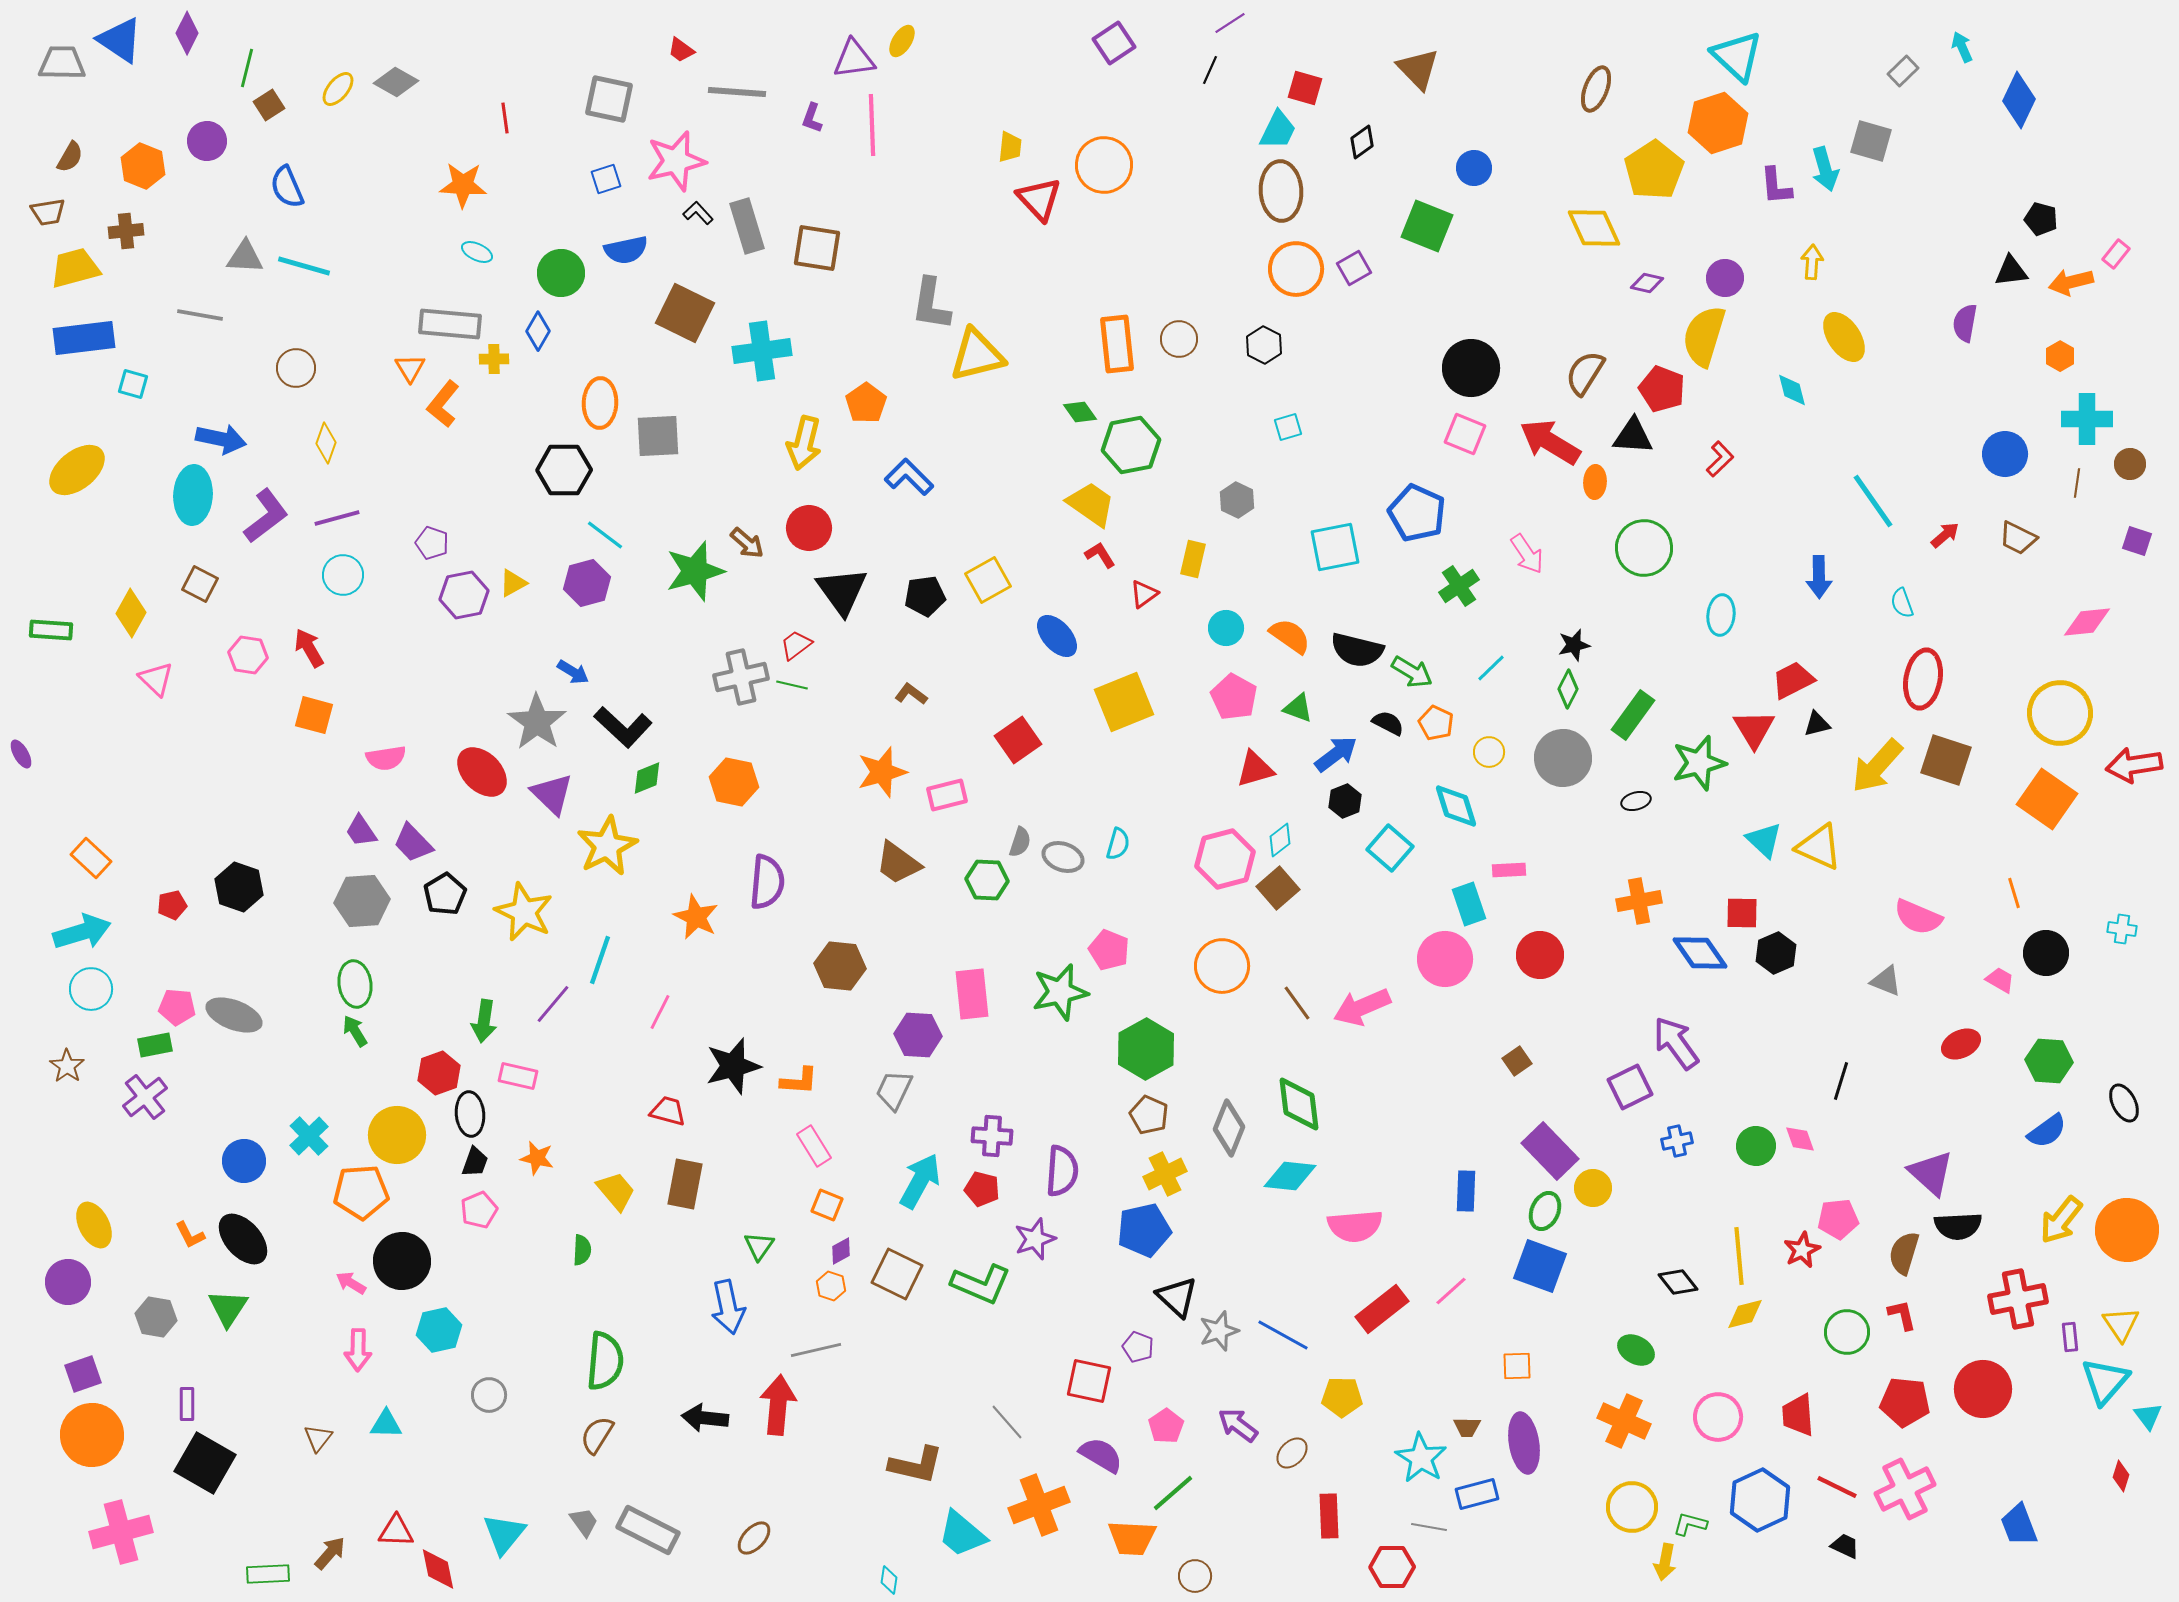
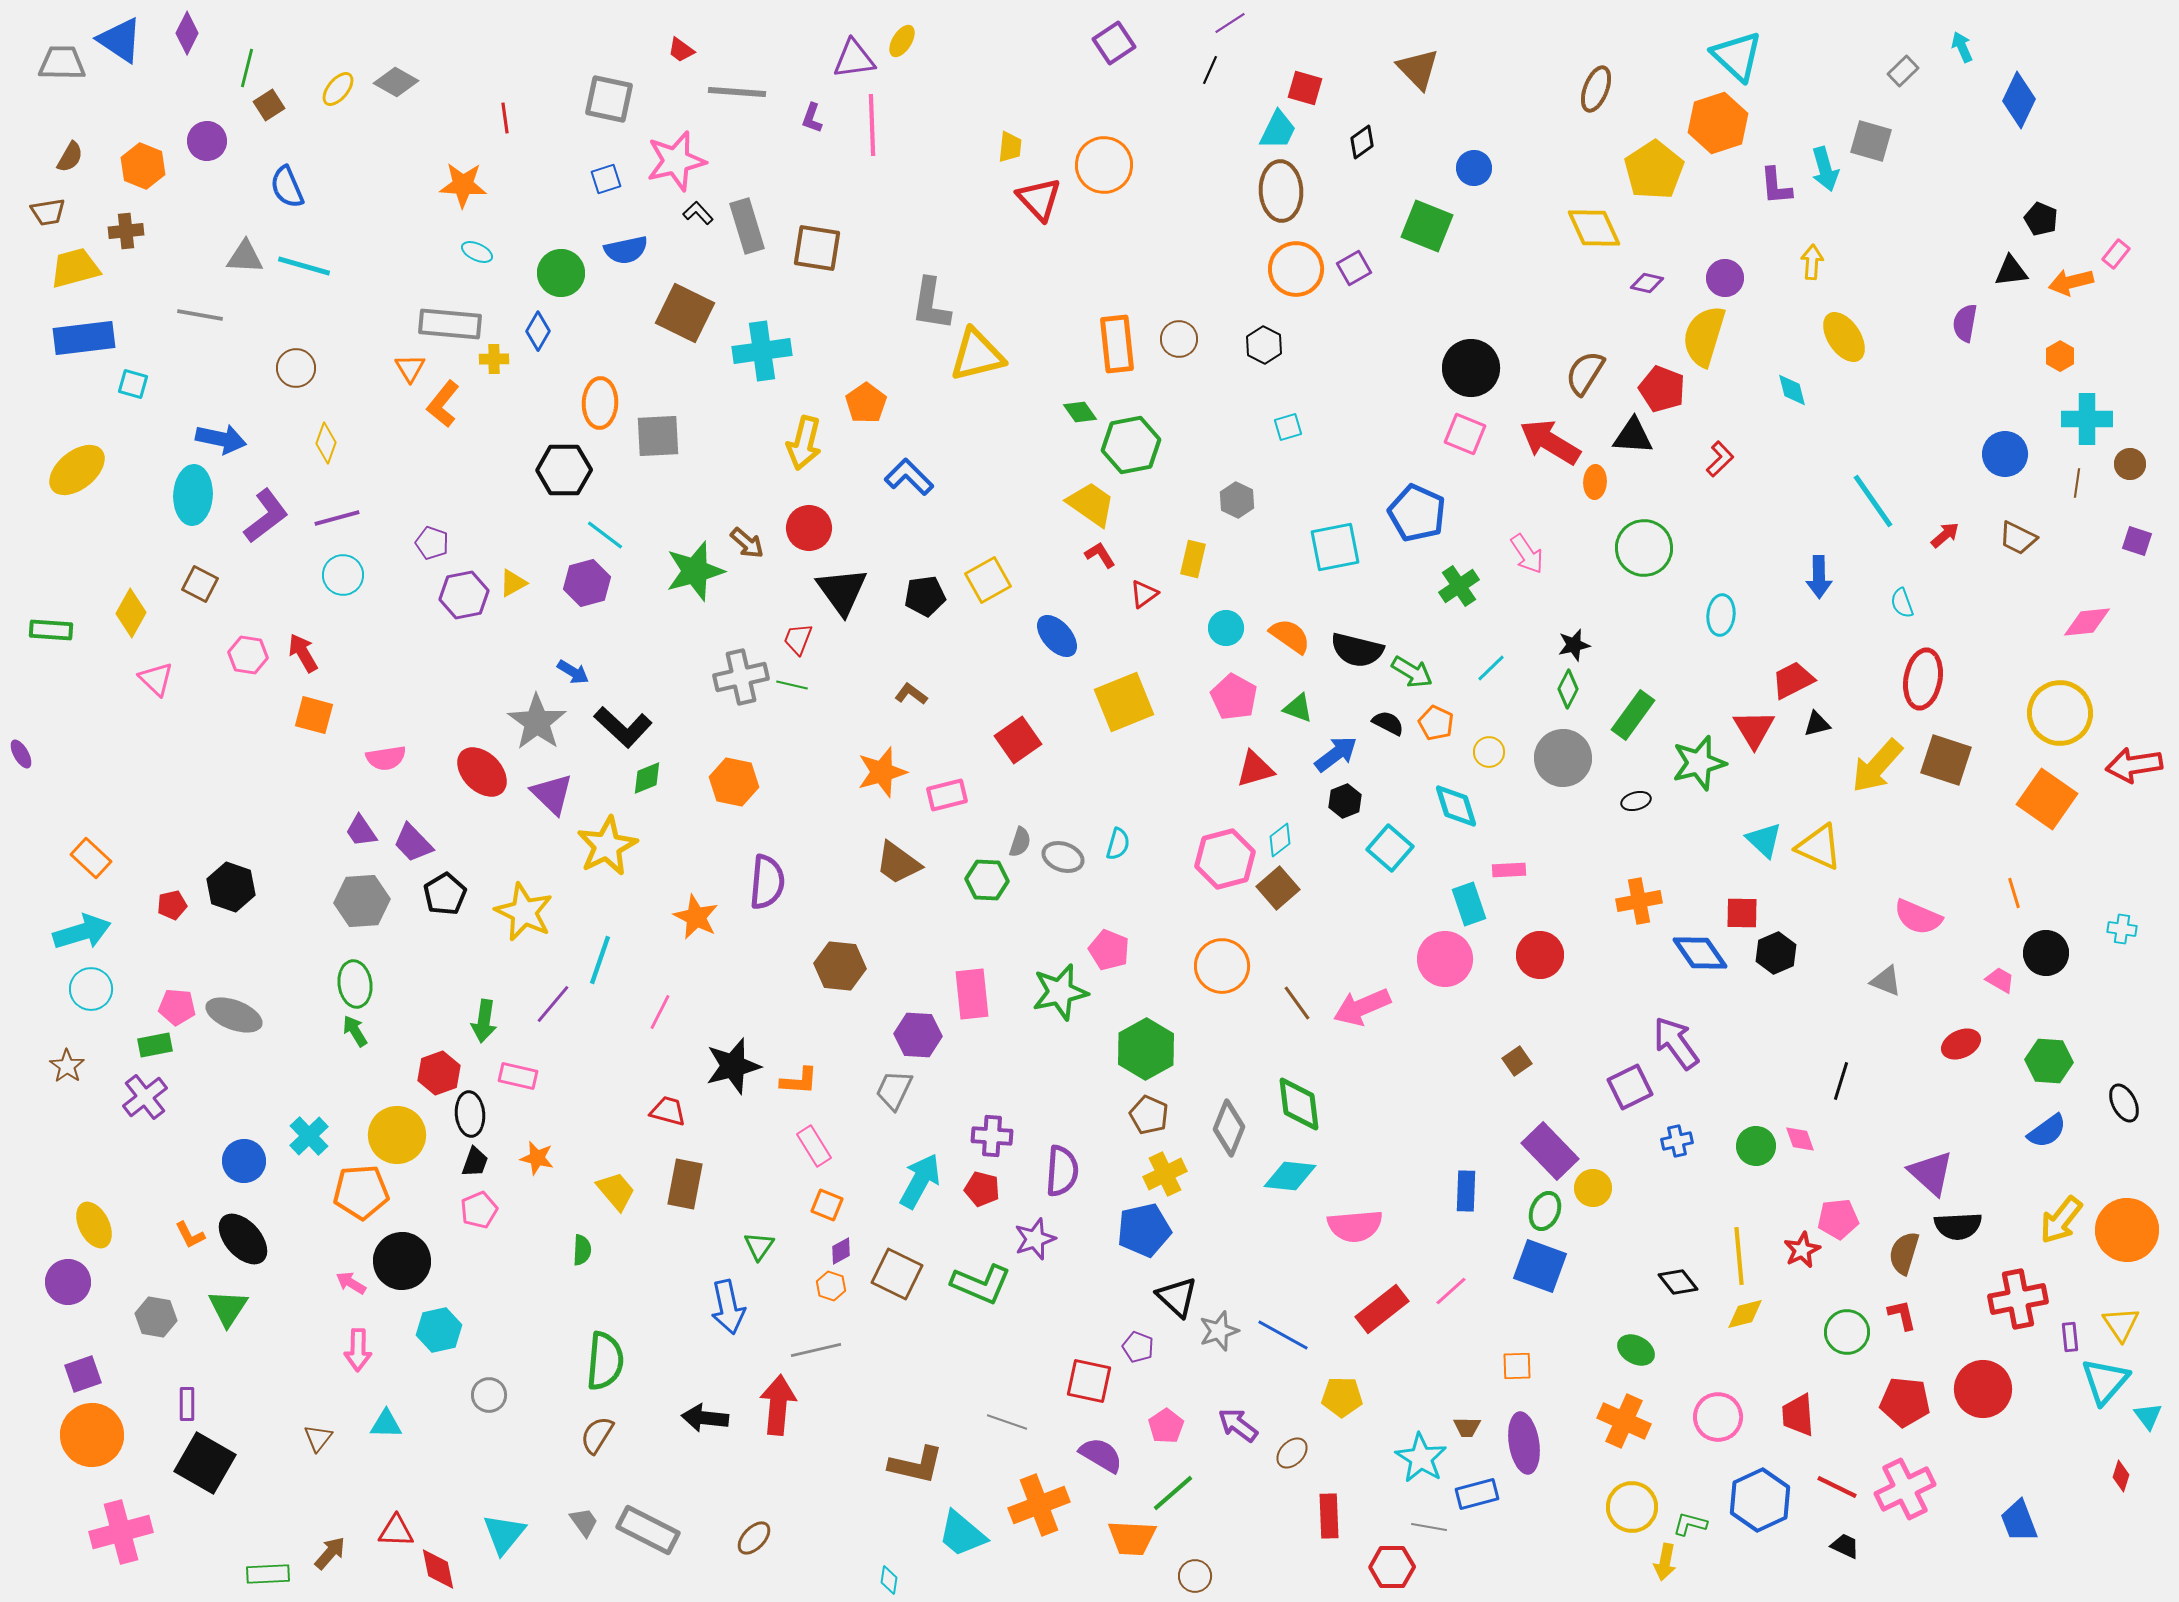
black pentagon at (2041, 219): rotated 8 degrees clockwise
red trapezoid at (796, 645): moved 2 px right, 6 px up; rotated 32 degrees counterclockwise
red arrow at (309, 648): moved 6 px left, 5 px down
black hexagon at (239, 887): moved 8 px left
gray line at (1007, 1422): rotated 30 degrees counterclockwise
blue trapezoid at (2019, 1525): moved 4 px up
